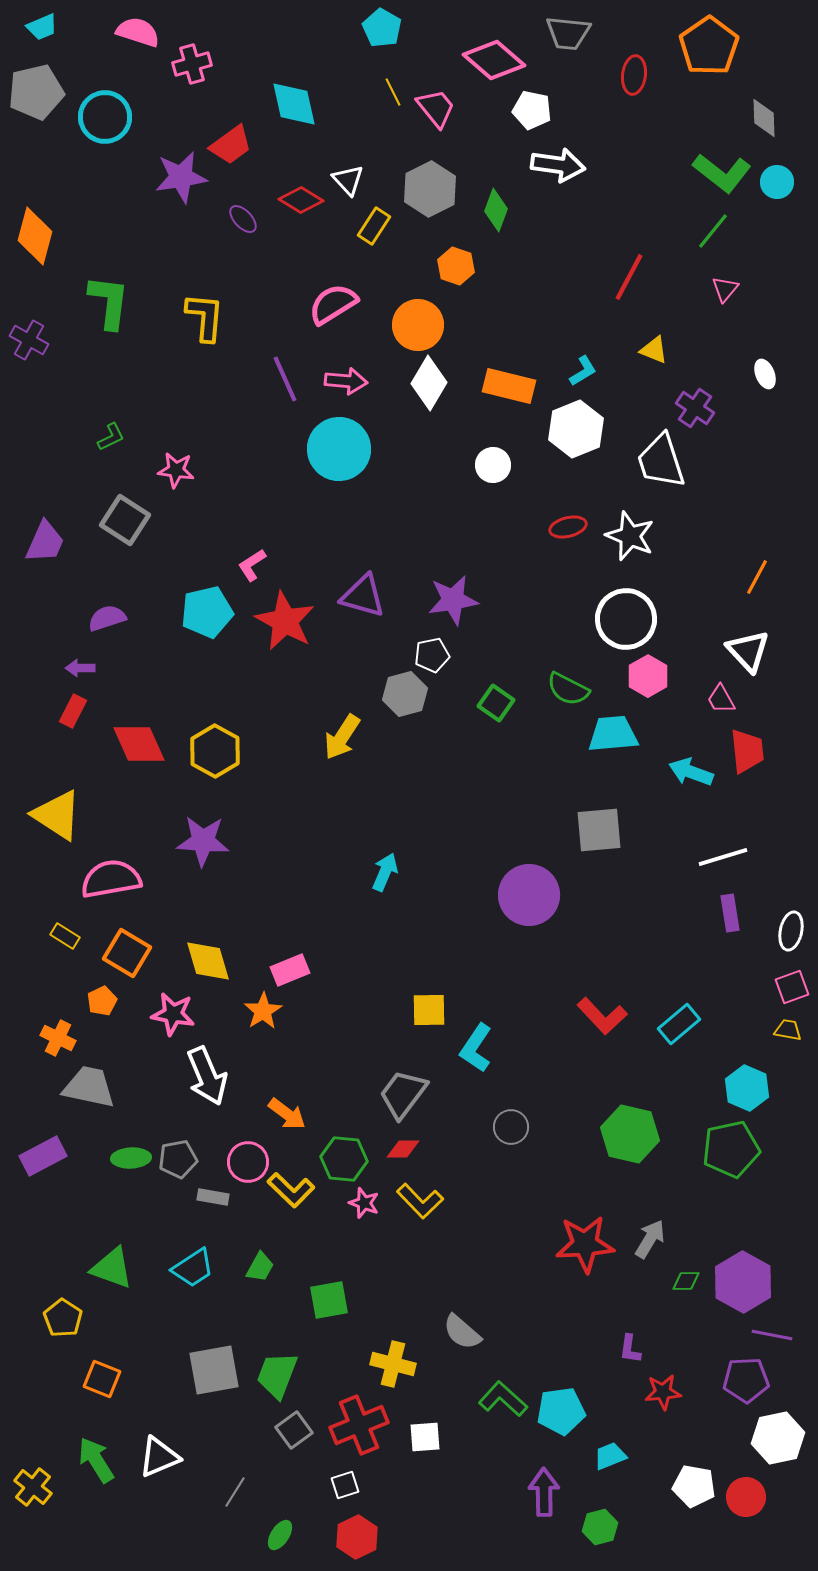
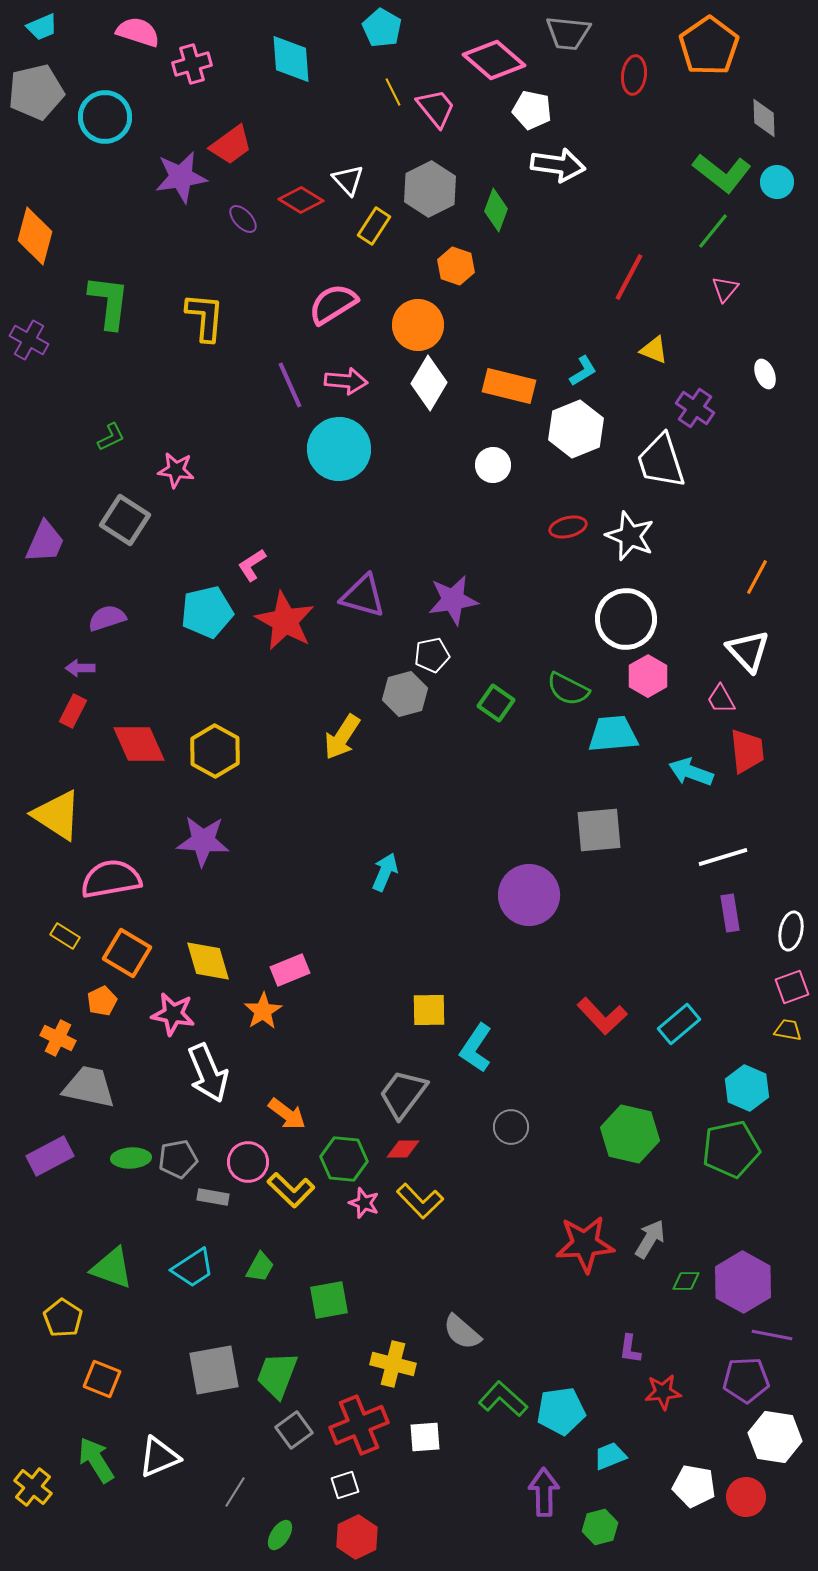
cyan diamond at (294, 104): moved 3 px left, 45 px up; rotated 8 degrees clockwise
purple line at (285, 379): moved 5 px right, 6 px down
white arrow at (207, 1076): moved 1 px right, 3 px up
purple rectangle at (43, 1156): moved 7 px right
white hexagon at (778, 1438): moved 3 px left, 1 px up; rotated 21 degrees clockwise
